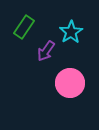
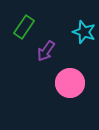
cyan star: moved 13 px right; rotated 20 degrees counterclockwise
